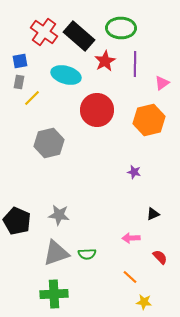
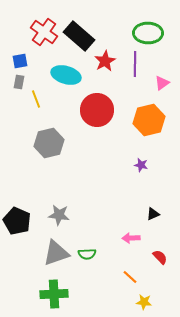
green ellipse: moved 27 px right, 5 px down
yellow line: moved 4 px right, 1 px down; rotated 66 degrees counterclockwise
purple star: moved 7 px right, 7 px up
